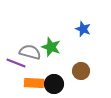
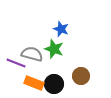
blue star: moved 22 px left
green star: moved 3 px right, 2 px down
gray semicircle: moved 2 px right, 2 px down
brown circle: moved 5 px down
orange rectangle: rotated 18 degrees clockwise
